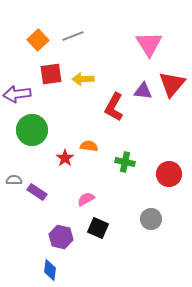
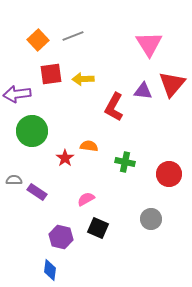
green circle: moved 1 px down
